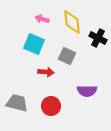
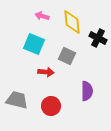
pink arrow: moved 3 px up
purple semicircle: rotated 90 degrees counterclockwise
gray trapezoid: moved 3 px up
